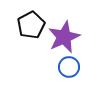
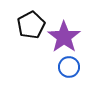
purple star: rotated 12 degrees counterclockwise
